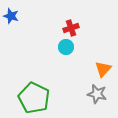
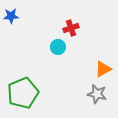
blue star: rotated 21 degrees counterclockwise
cyan circle: moved 8 px left
orange triangle: rotated 18 degrees clockwise
green pentagon: moved 11 px left, 5 px up; rotated 24 degrees clockwise
